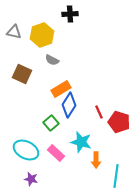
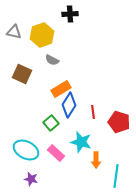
red line: moved 6 px left; rotated 16 degrees clockwise
